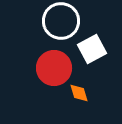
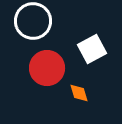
white circle: moved 28 px left
red circle: moved 7 px left
